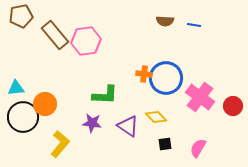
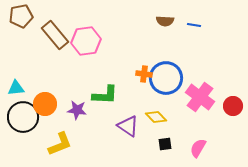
purple star: moved 15 px left, 13 px up
yellow L-shape: rotated 28 degrees clockwise
